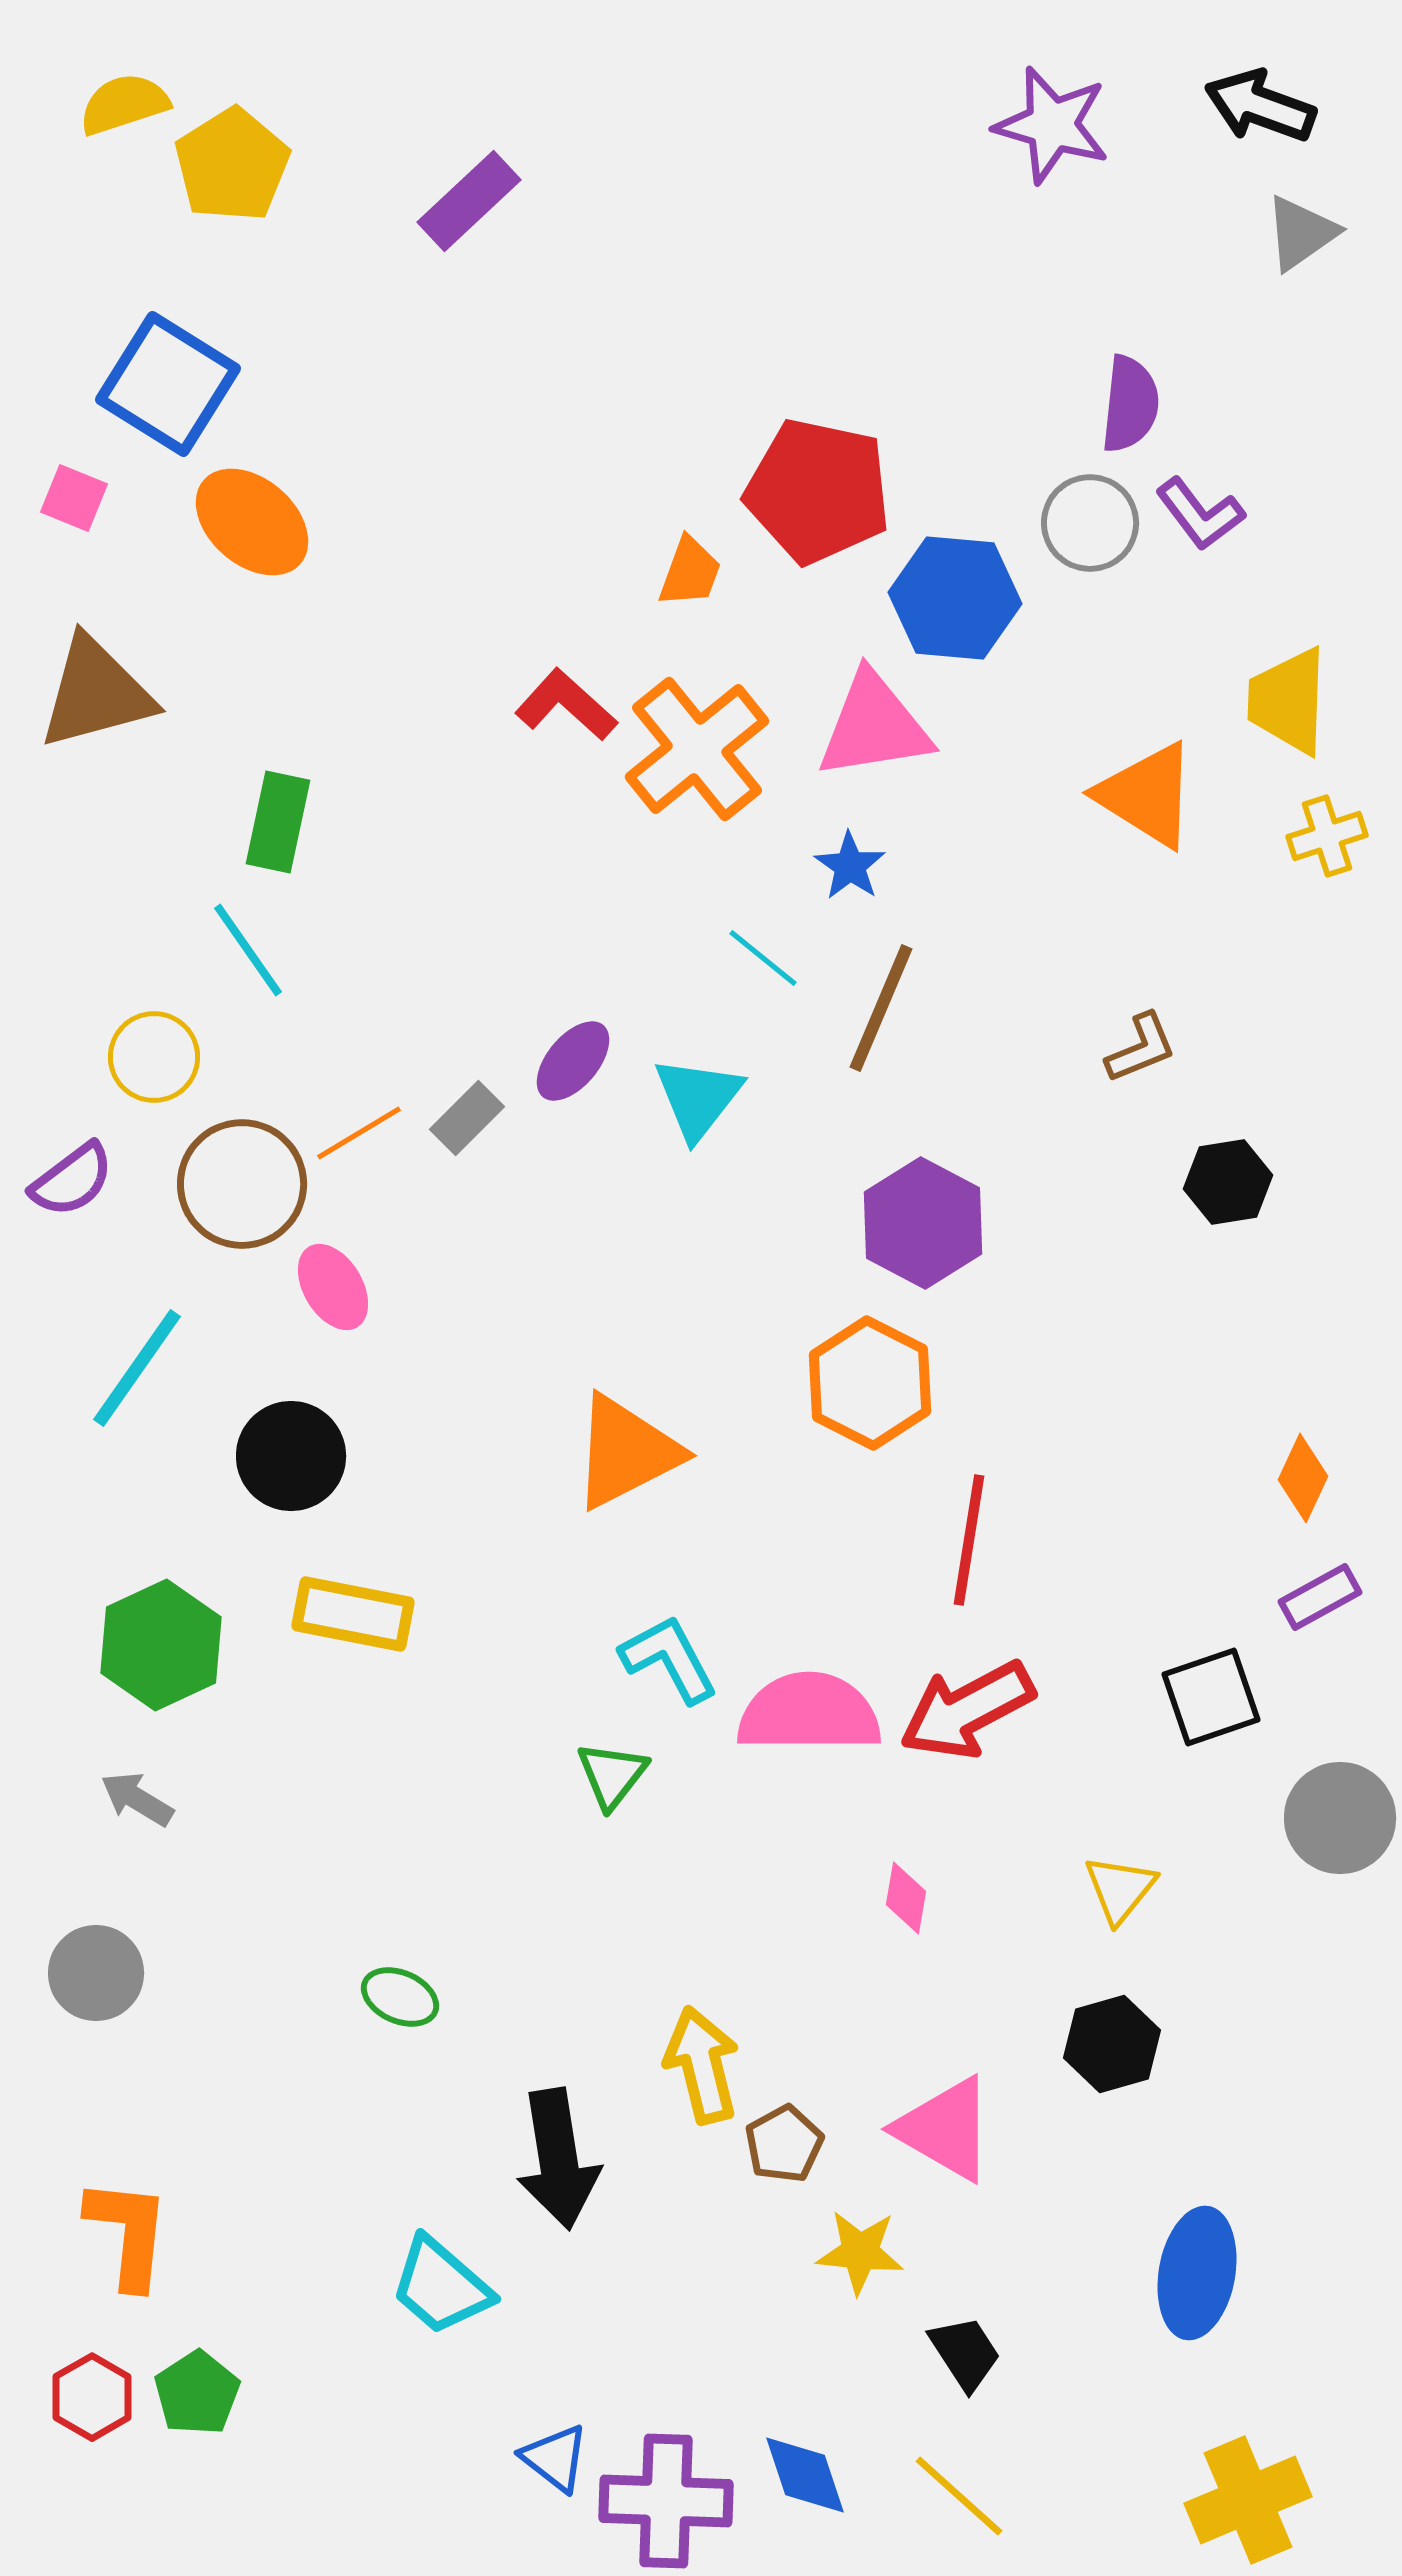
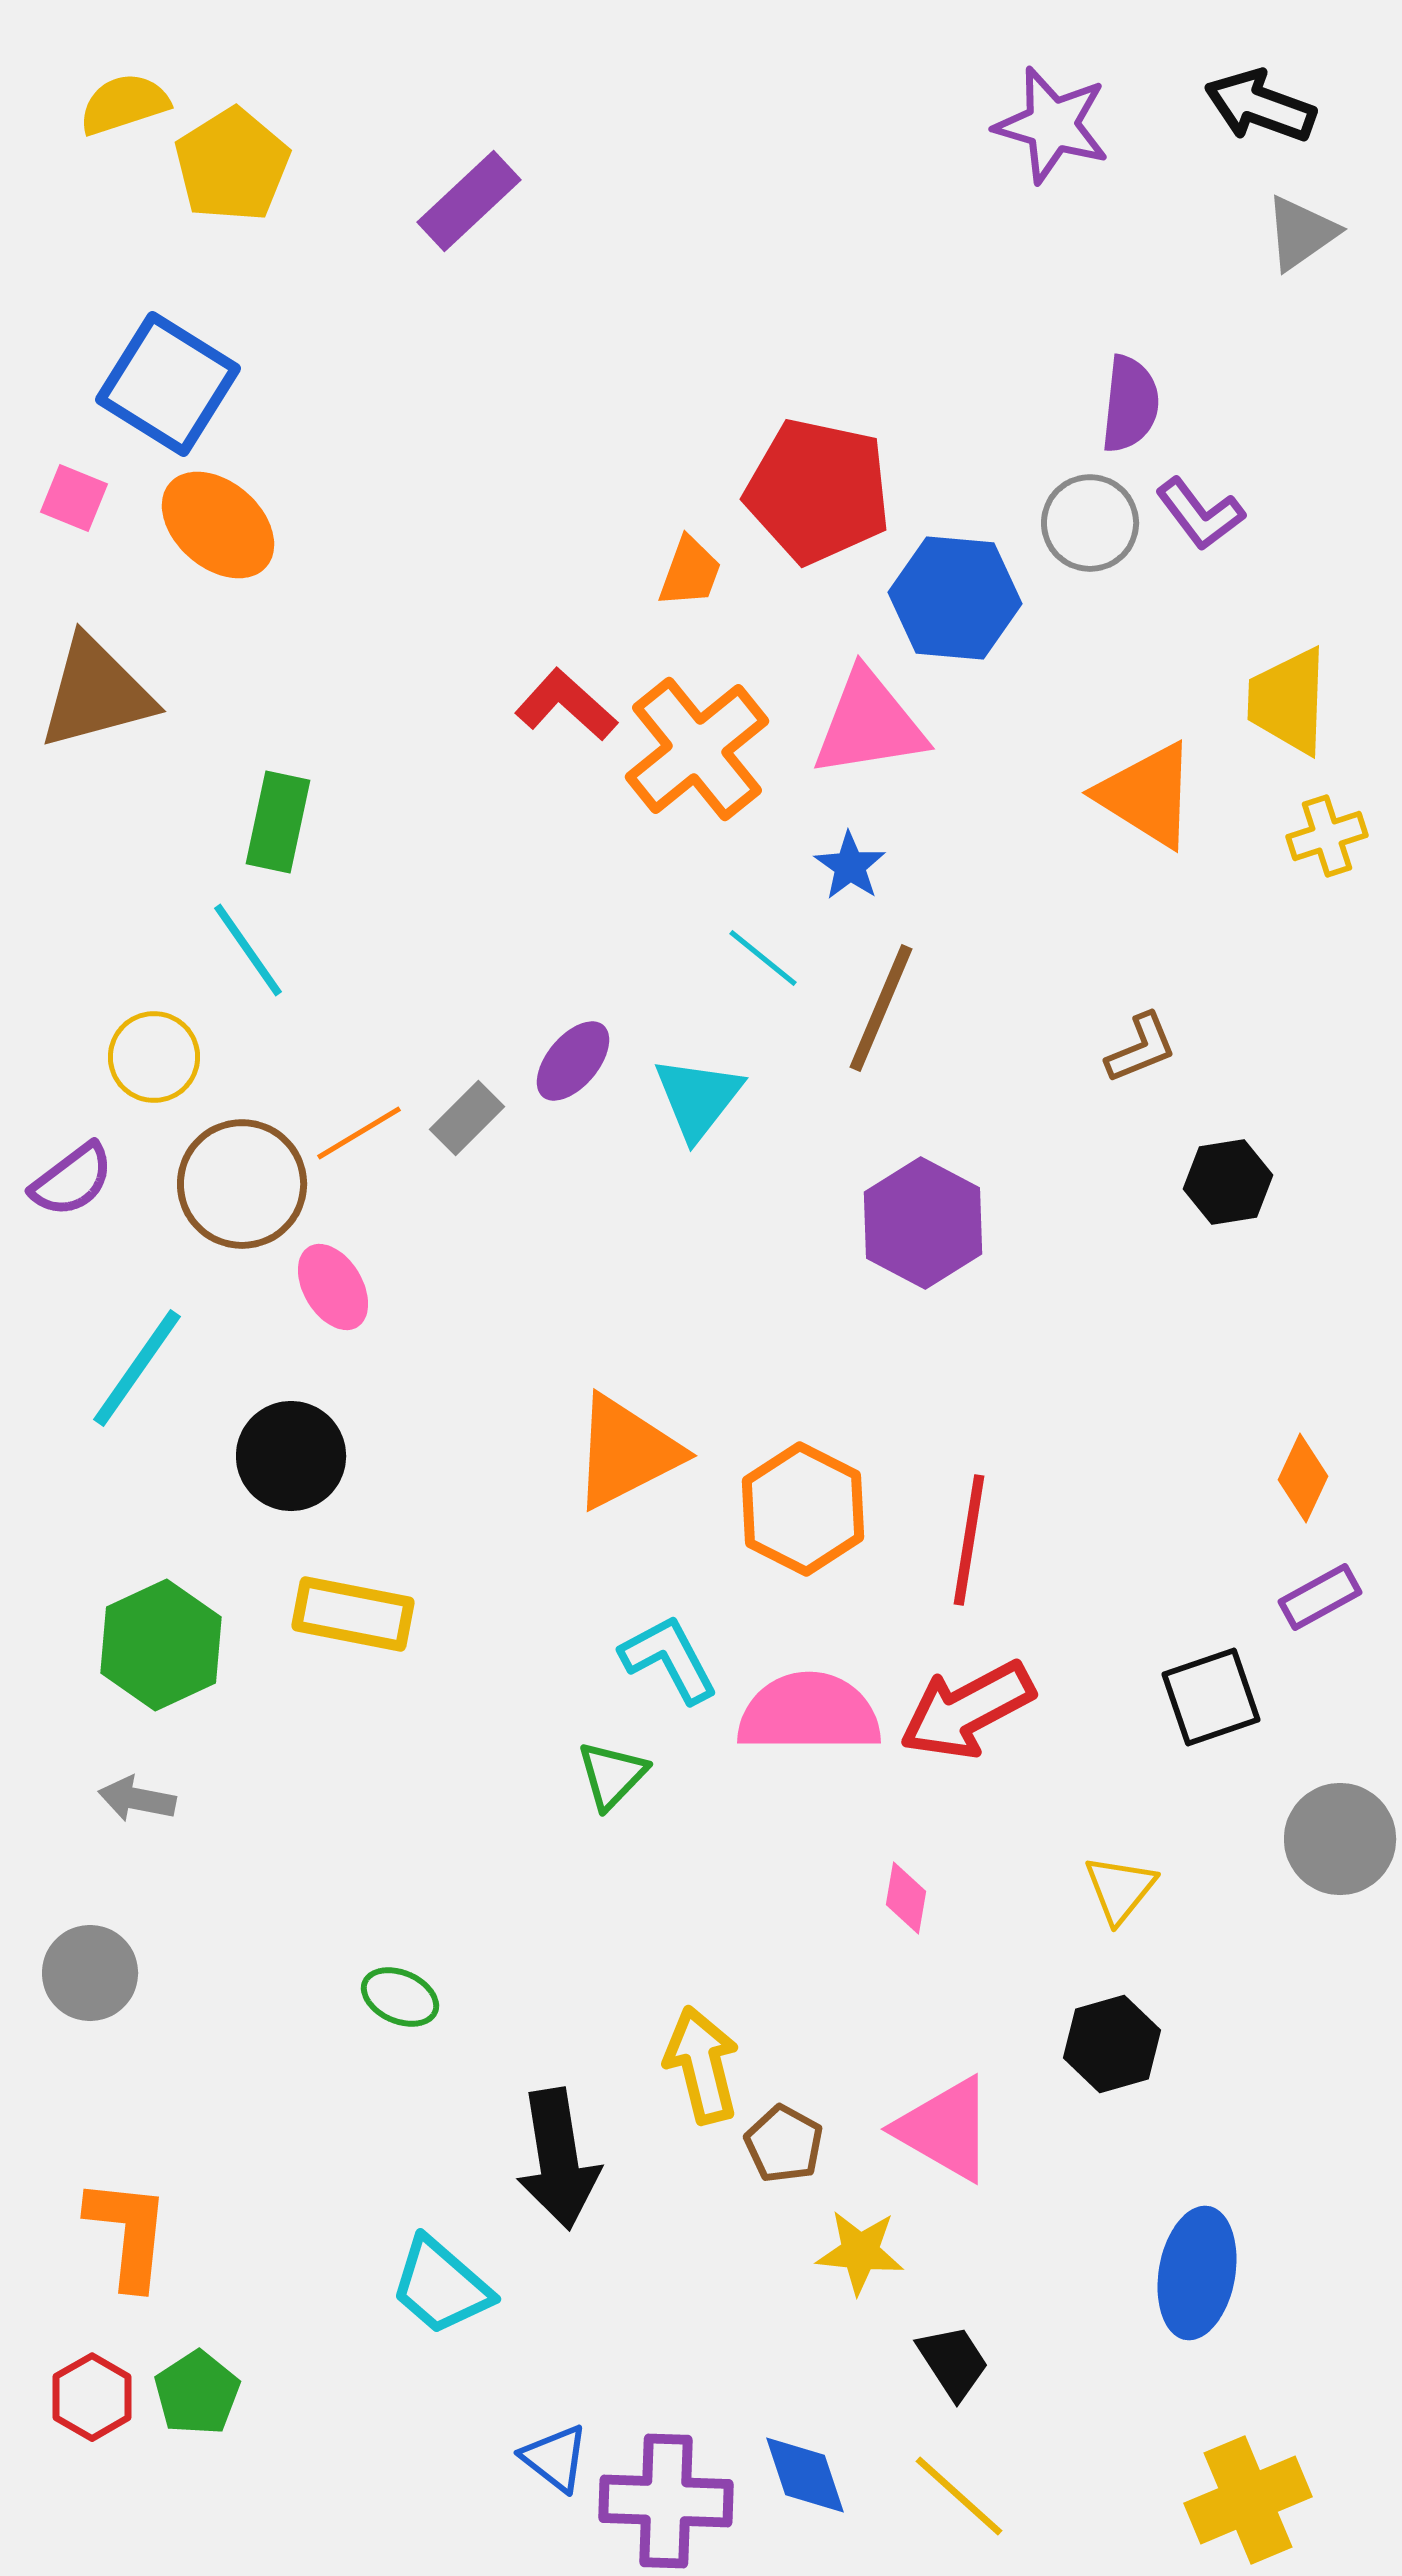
orange ellipse at (252, 522): moved 34 px left, 3 px down
pink triangle at (874, 726): moved 5 px left, 2 px up
orange hexagon at (870, 1383): moved 67 px left, 126 px down
green triangle at (612, 1775): rotated 6 degrees clockwise
gray arrow at (137, 1799): rotated 20 degrees counterclockwise
gray circle at (1340, 1818): moved 21 px down
gray circle at (96, 1973): moved 6 px left
brown pentagon at (784, 2144): rotated 14 degrees counterclockwise
black trapezoid at (965, 2353): moved 12 px left, 9 px down
